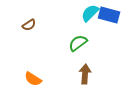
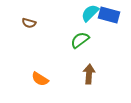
brown semicircle: moved 2 px up; rotated 48 degrees clockwise
green semicircle: moved 2 px right, 3 px up
brown arrow: moved 4 px right
orange semicircle: moved 7 px right
